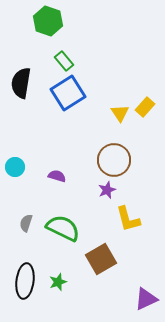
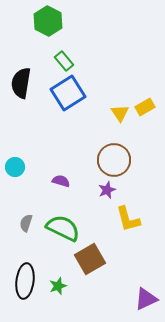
green hexagon: rotated 8 degrees clockwise
yellow rectangle: rotated 18 degrees clockwise
purple semicircle: moved 4 px right, 5 px down
brown square: moved 11 px left
green star: moved 4 px down
